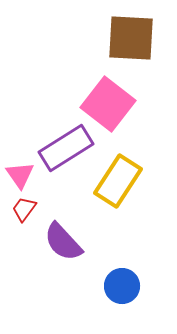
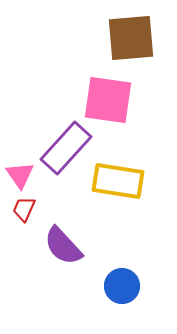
brown square: rotated 8 degrees counterclockwise
pink square: moved 4 px up; rotated 30 degrees counterclockwise
purple rectangle: rotated 16 degrees counterclockwise
yellow rectangle: rotated 66 degrees clockwise
red trapezoid: rotated 12 degrees counterclockwise
purple semicircle: moved 4 px down
